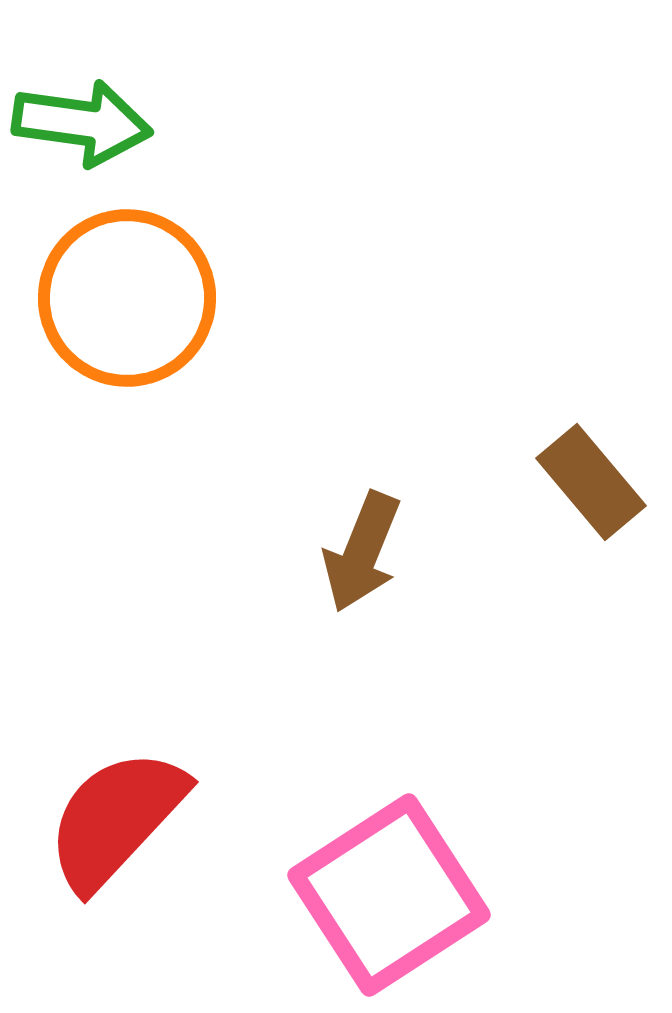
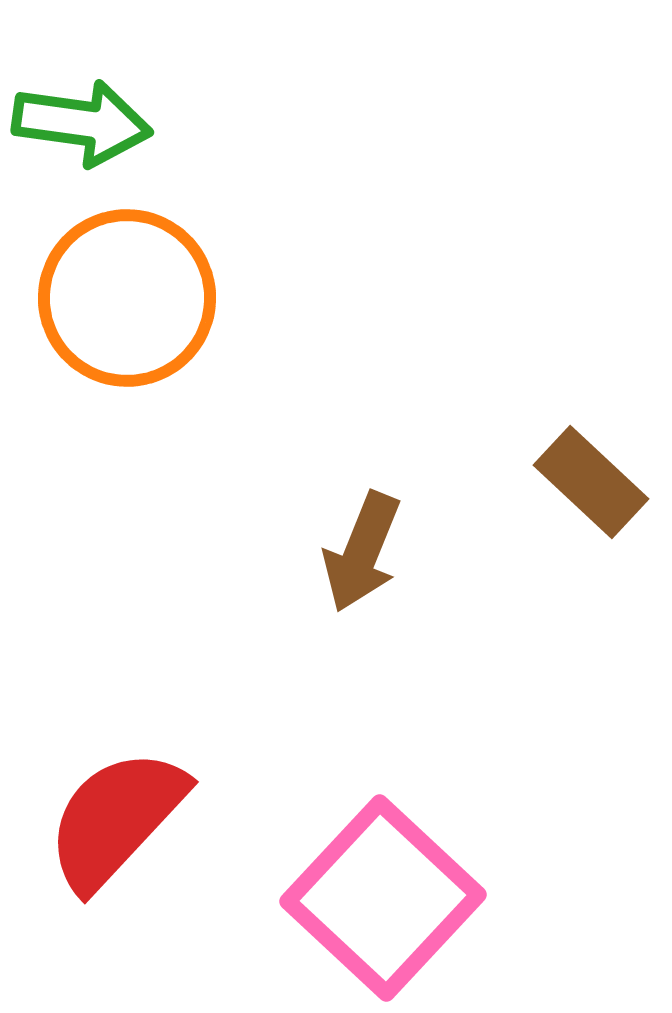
brown rectangle: rotated 7 degrees counterclockwise
pink square: moved 6 px left, 3 px down; rotated 14 degrees counterclockwise
